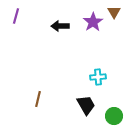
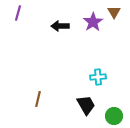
purple line: moved 2 px right, 3 px up
